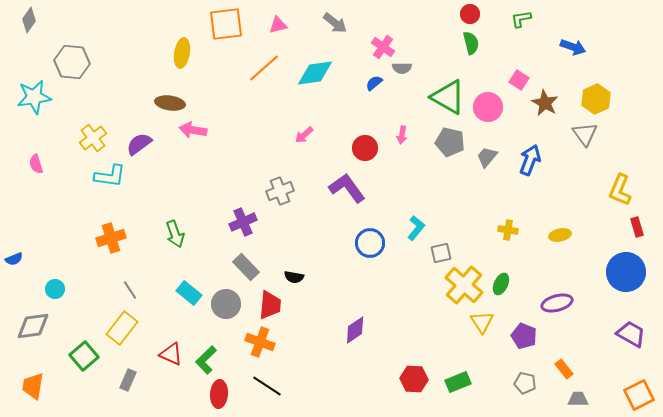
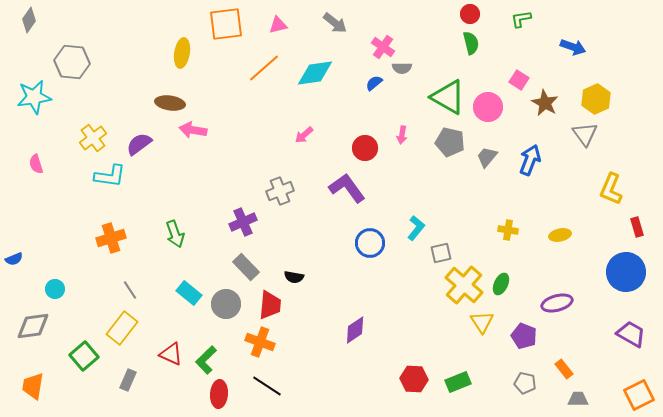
yellow L-shape at (620, 190): moved 9 px left, 1 px up
